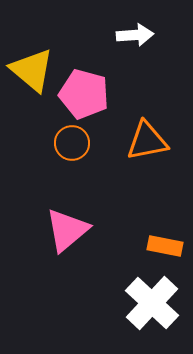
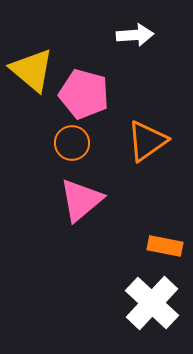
orange triangle: rotated 24 degrees counterclockwise
pink triangle: moved 14 px right, 30 px up
